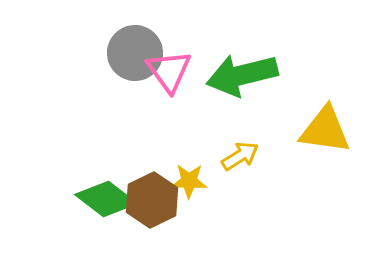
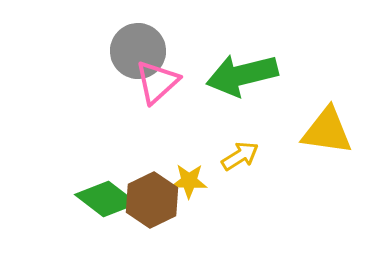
gray circle: moved 3 px right, 2 px up
pink triangle: moved 12 px left, 11 px down; rotated 24 degrees clockwise
yellow triangle: moved 2 px right, 1 px down
